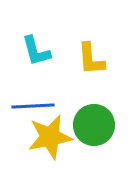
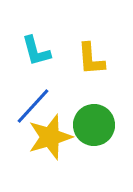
blue line: rotated 45 degrees counterclockwise
yellow star: rotated 6 degrees counterclockwise
